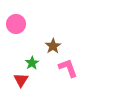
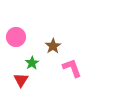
pink circle: moved 13 px down
pink L-shape: moved 4 px right
